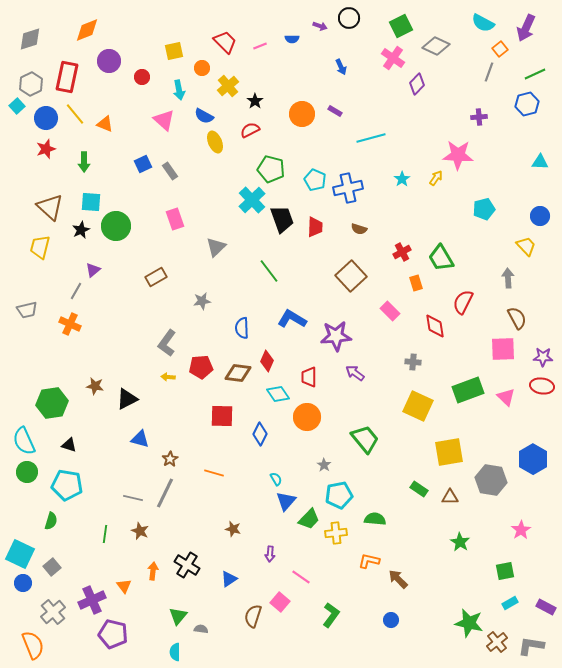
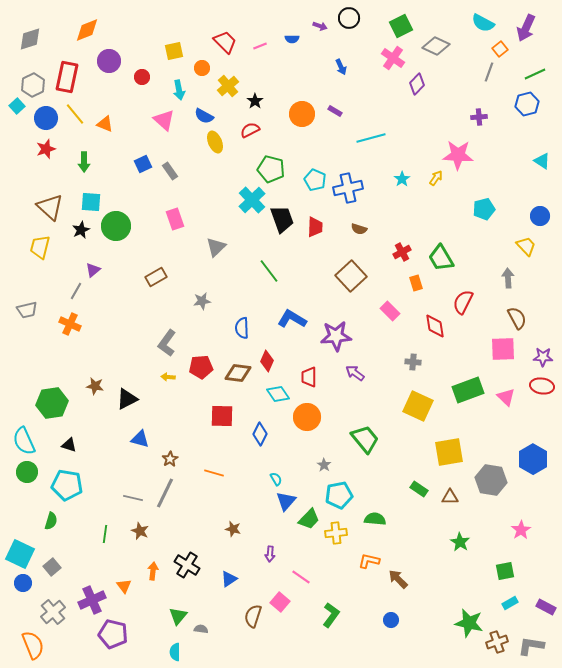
gray hexagon at (31, 84): moved 2 px right, 1 px down
cyan triangle at (540, 162): moved 2 px right, 1 px up; rotated 30 degrees clockwise
brown cross at (497, 642): rotated 20 degrees clockwise
